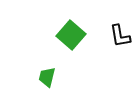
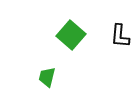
black L-shape: rotated 15 degrees clockwise
